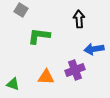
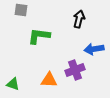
gray square: rotated 24 degrees counterclockwise
black arrow: rotated 18 degrees clockwise
orange triangle: moved 3 px right, 3 px down
